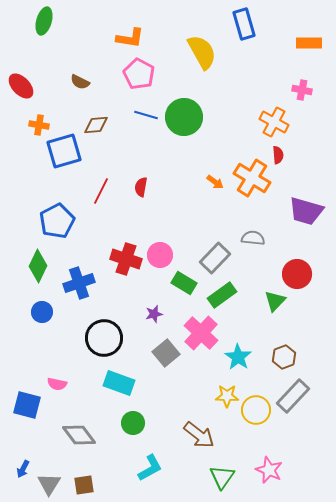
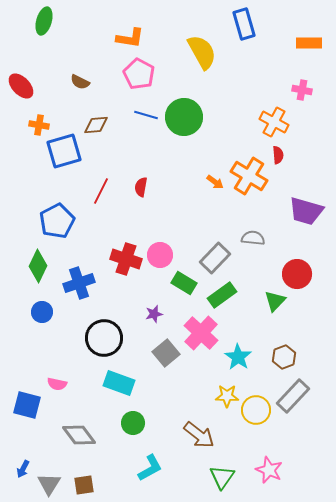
orange cross at (252, 178): moved 3 px left, 2 px up
